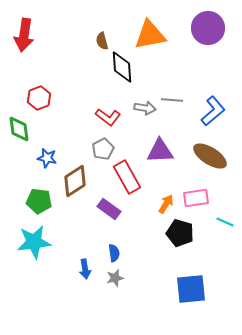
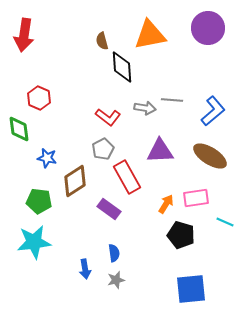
red hexagon: rotated 15 degrees counterclockwise
black pentagon: moved 1 px right, 2 px down
gray star: moved 1 px right, 2 px down
